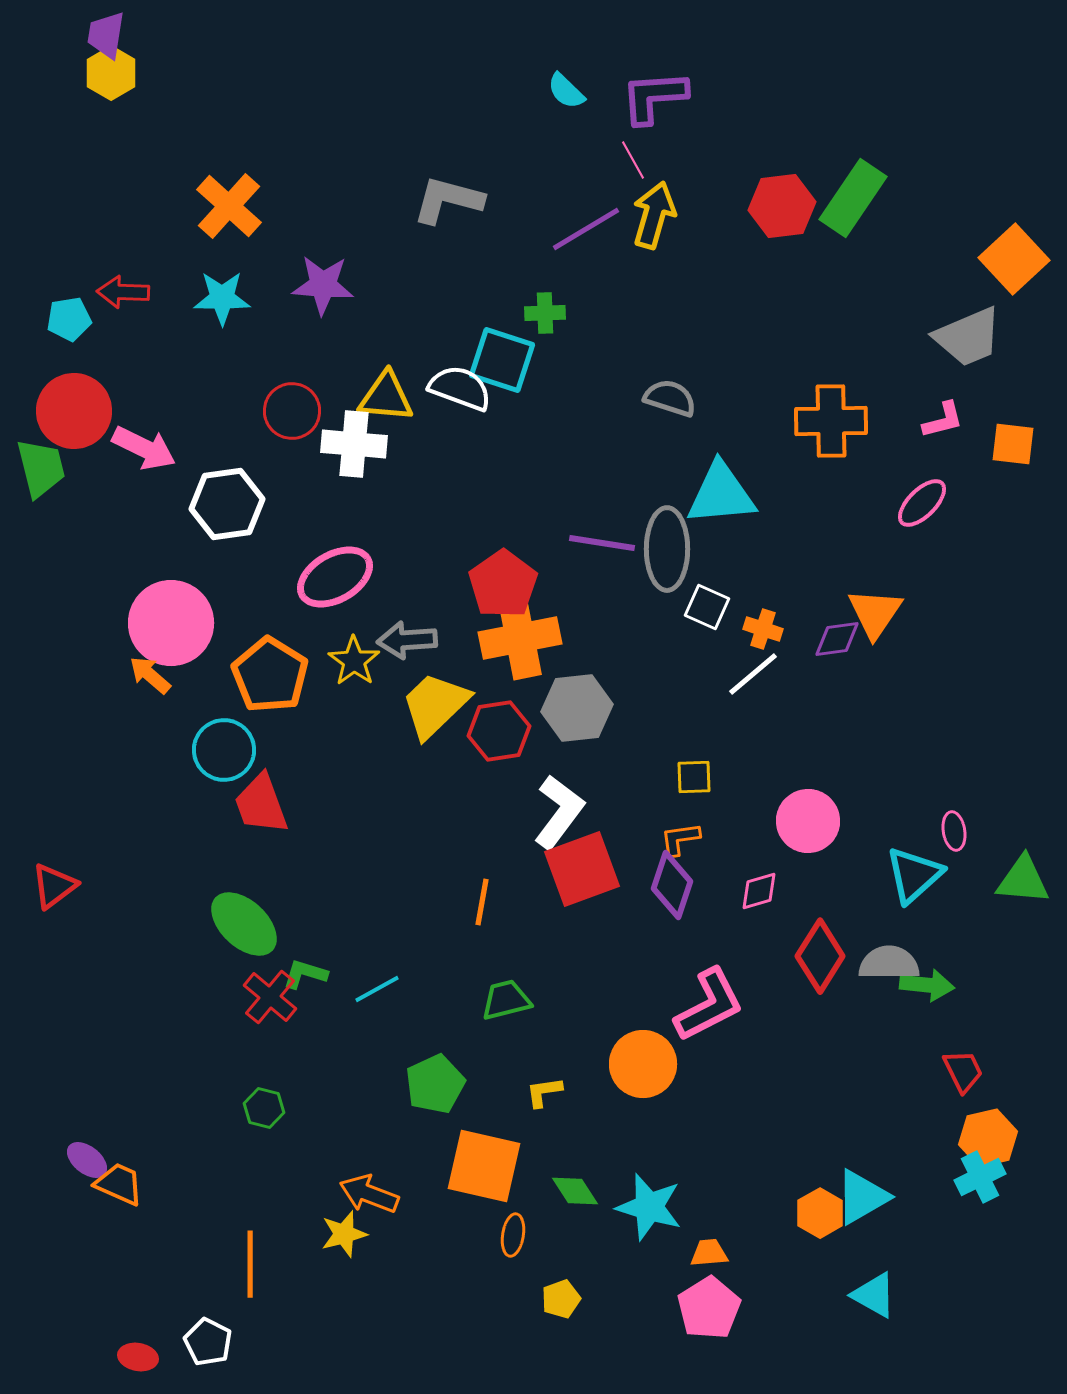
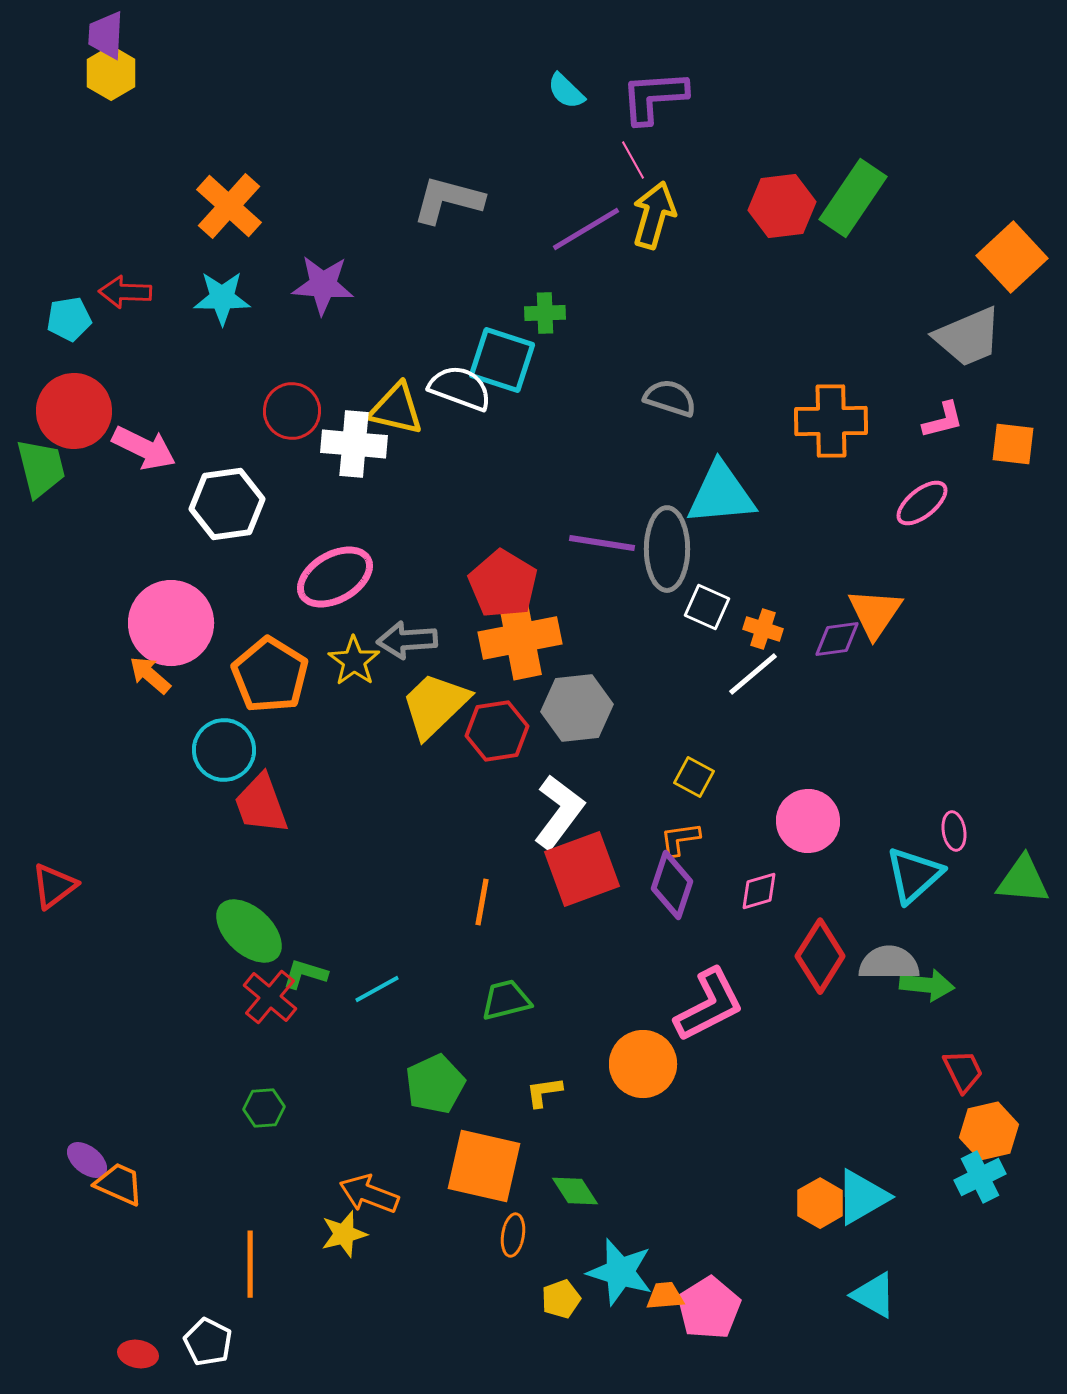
purple trapezoid at (106, 35): rotated 6 degrees counterclockwise
orange square at (1014, 259): moved 2 px left, 2 px up
red arrow at (123, 292): moved 2 px right
yellow triangle at (386, 397): moved 10 px right, 12 px down; rotated 8 degrees clockwise
pink ellipse at (922, 503): rotated 6 degrees clockwise
red pentagon at (503, 584): rotated 6 degrees counterclockwise
red hexagon at (499, 731): moved 2 px left
yellow square at (694, 777): rotated 30 degrees clockwise
green ellipse at (244, 924): moved 5 px right, 7 px down
green hexagon at (264, 1108): rotated 18 degrees counterclockwise
orange hexagon at (988, 1138): moved 1 px right, 7 px up
cyan star at (649, 1207): moved 29 px left, 65 px down
orange hexagon at (820, 1213): moved 10 px up
orange trapezoid at (709, 1253): moved 44 px left, 43 px down
red ellipse at (138, 1357): moved 3 px up
